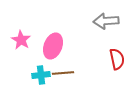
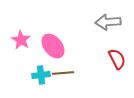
gray arrow: moved 2 px right, 1 px down
pink ellipse: rotated 60 degrees counterclockwise
red semicircle: rotated 15 degrees counterclockwise
